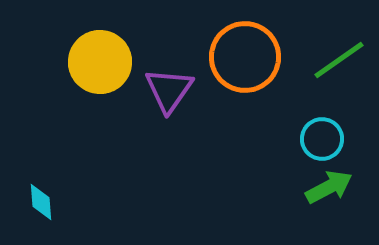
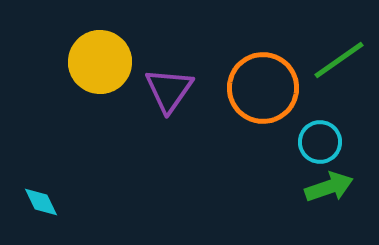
orange circle: moved 18 px right, 31 px down
cyan circle: moved 2 px left, 3 px down
green arrow: rotated 9 degrees clockwise
cyan diamond: rotated 21 degrees counterclockwise
